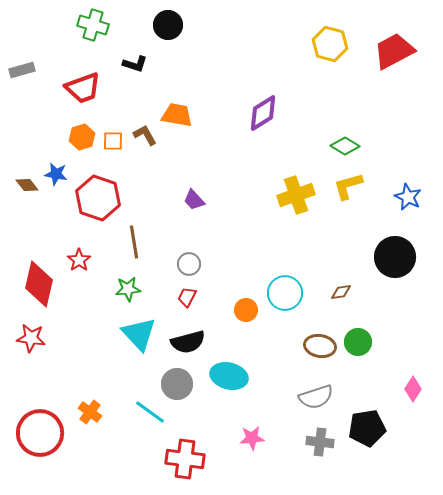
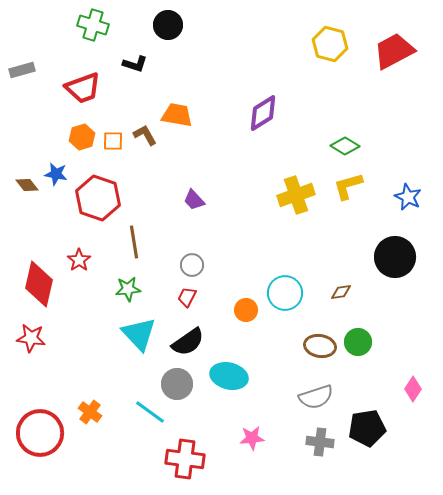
gray circle at (189, 264): moved 3 px right, 1 px down
black semicircle at (188, 342): rotated 20 degrees counterclockwise
